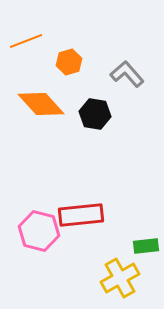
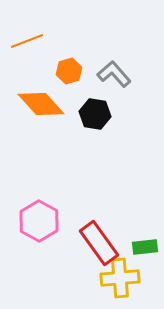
orange line: moved 1 px right
orange hexagon: moved 9 px down
gray L-shape: moved 13 px left
red rectangle: moved 18 px right, 28 px down; rotated 60 degrees clockwise
pink hexagon: moved 10 px up; rotated 15 degrees clockwise
green rectangle: moved 1 px left, 1 px down
yellow cross: rotated 24 degrees clockwise
